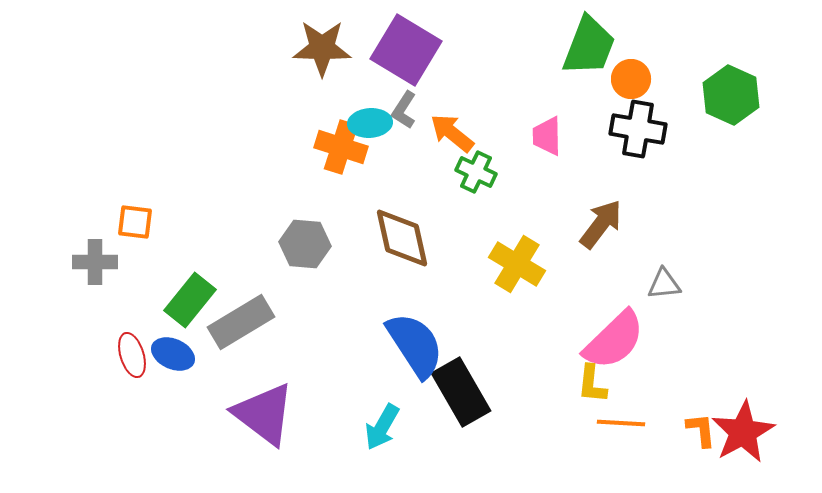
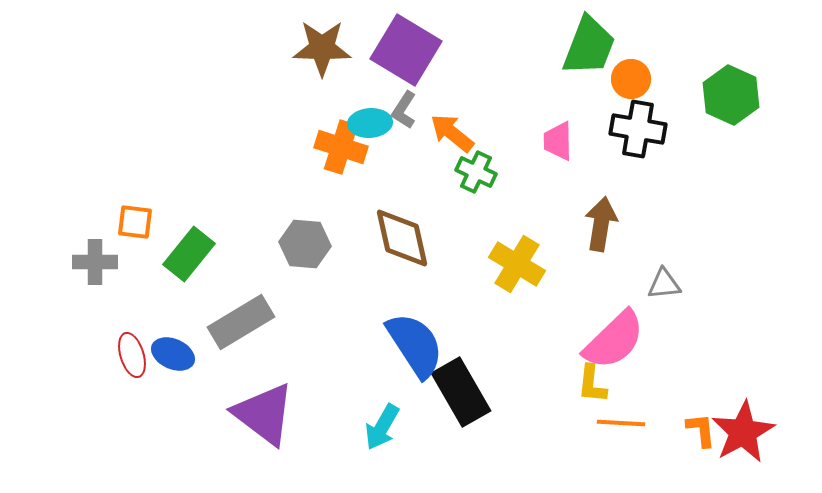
pink trapezoid: moved 11 px right, 5 px down
brown arrow: rotated 28 degrees counterclockwise
green rectangle: moved 1 px left, 46 px up
